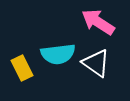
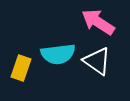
white triangle: moved 1 px right, 2 px up
yellow rectangle: moved 1 px left; rotated 45 degrees clockwise
